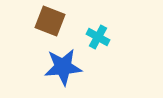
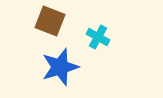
blue star: moved 3 px left; rotated 12 degrees counterclockwise
